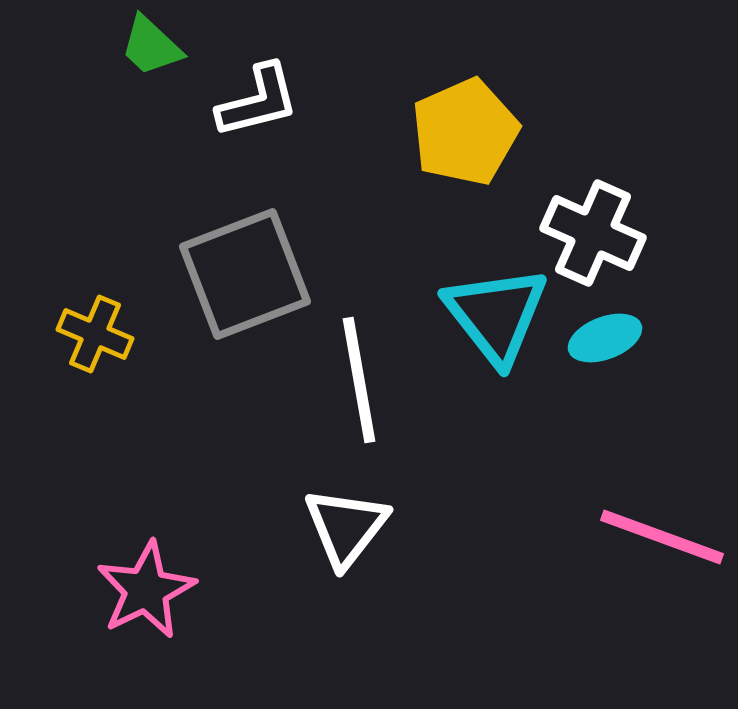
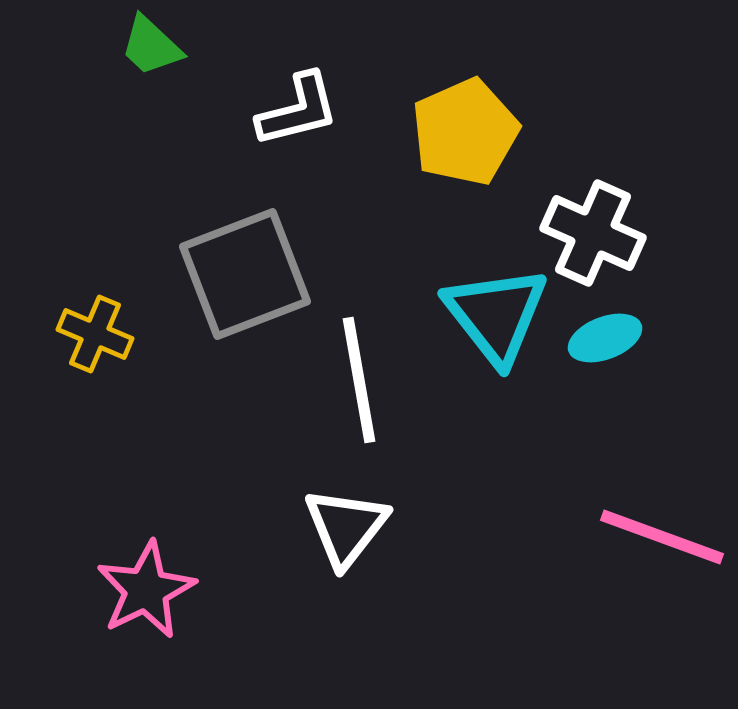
white L-shape: moved 40 px right, 9 px down
